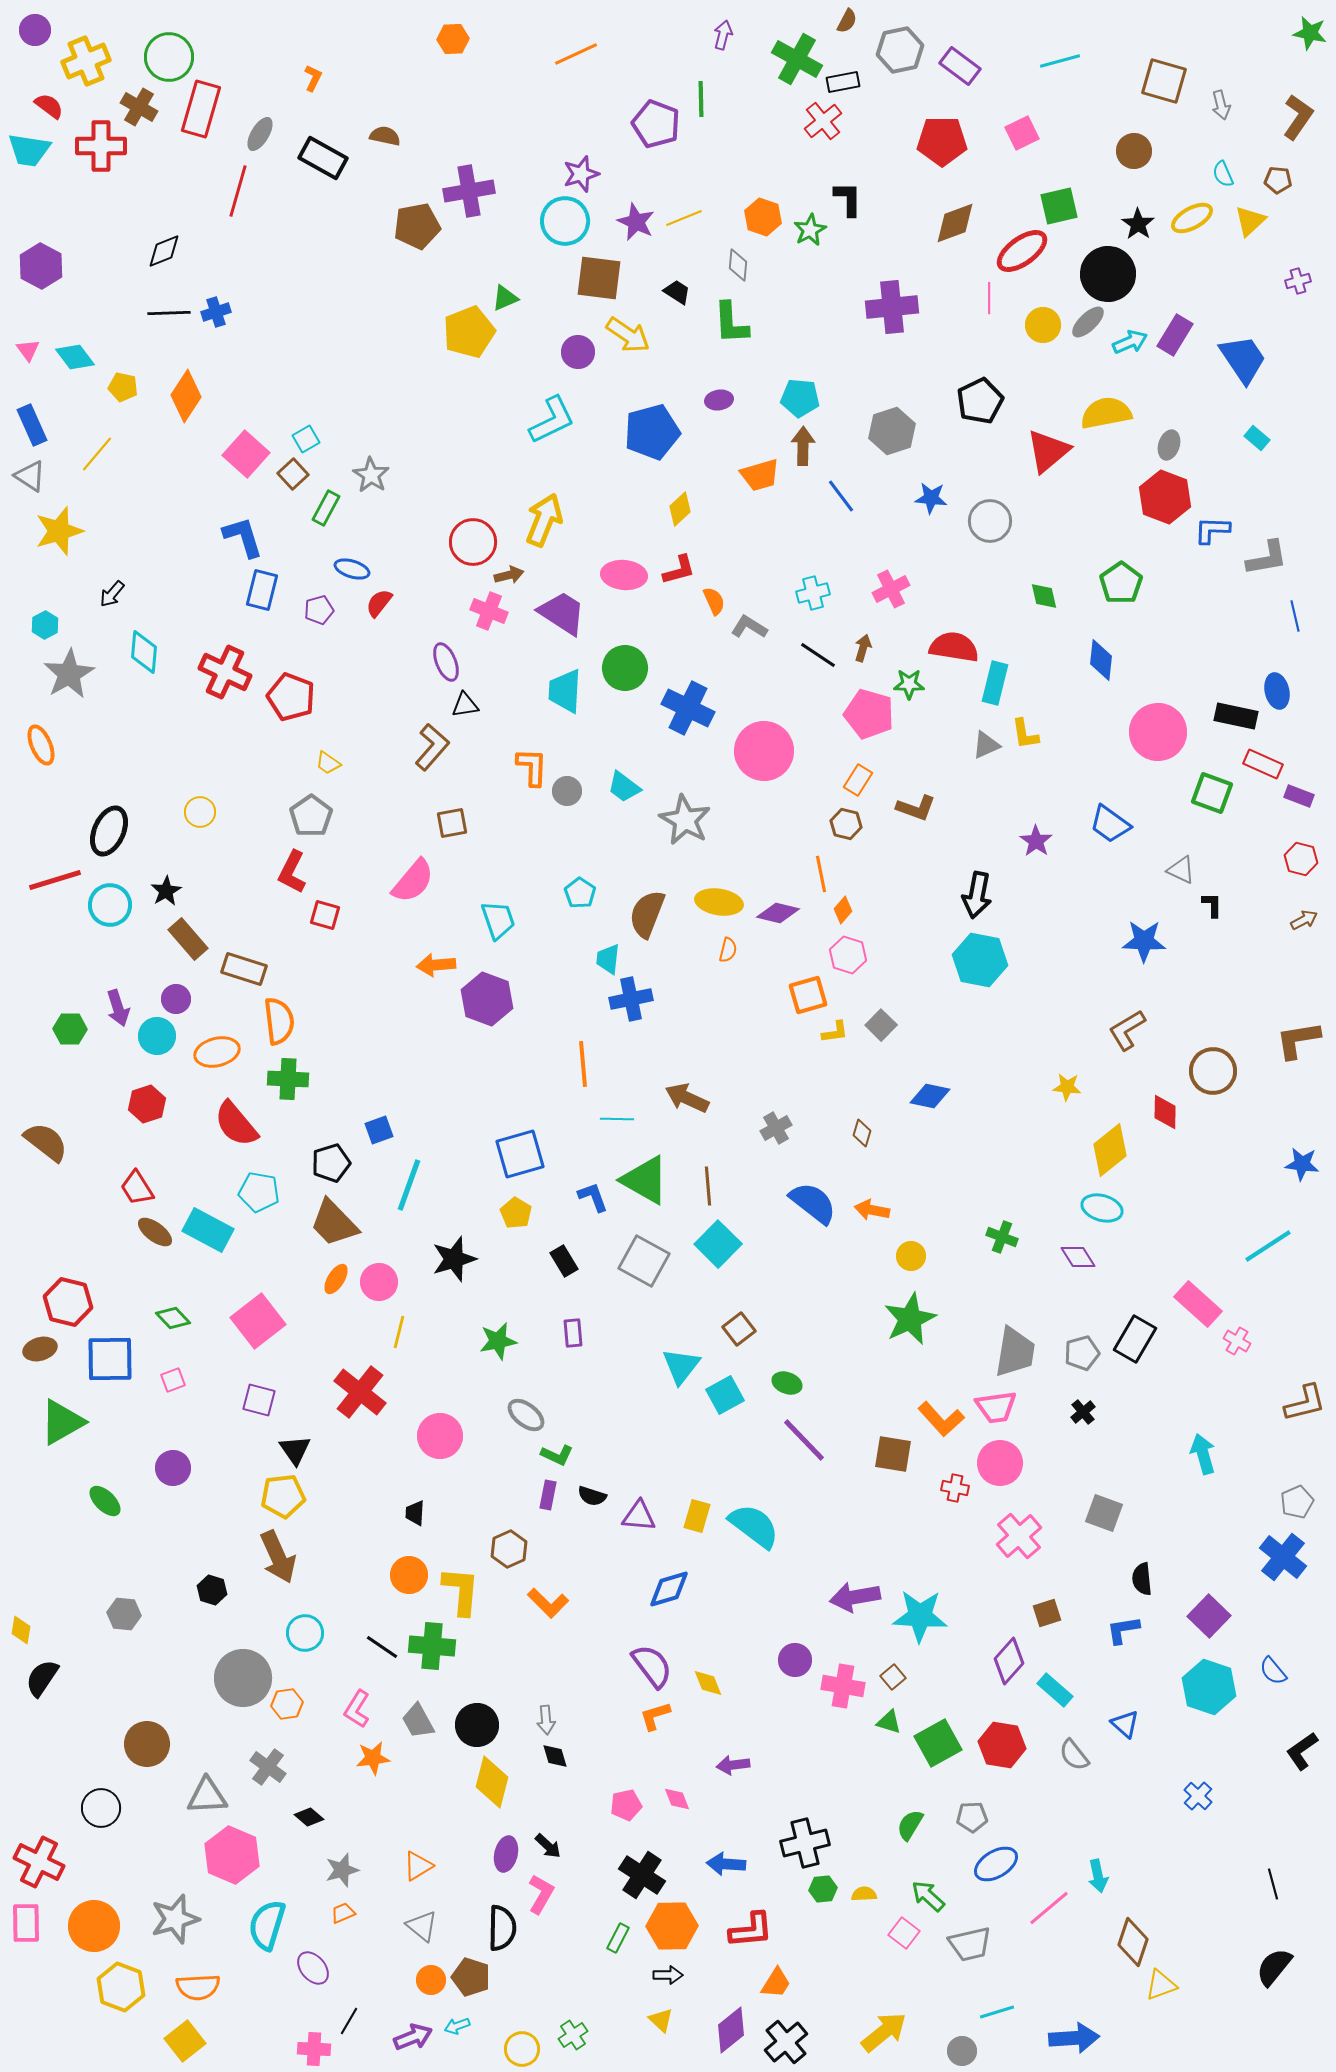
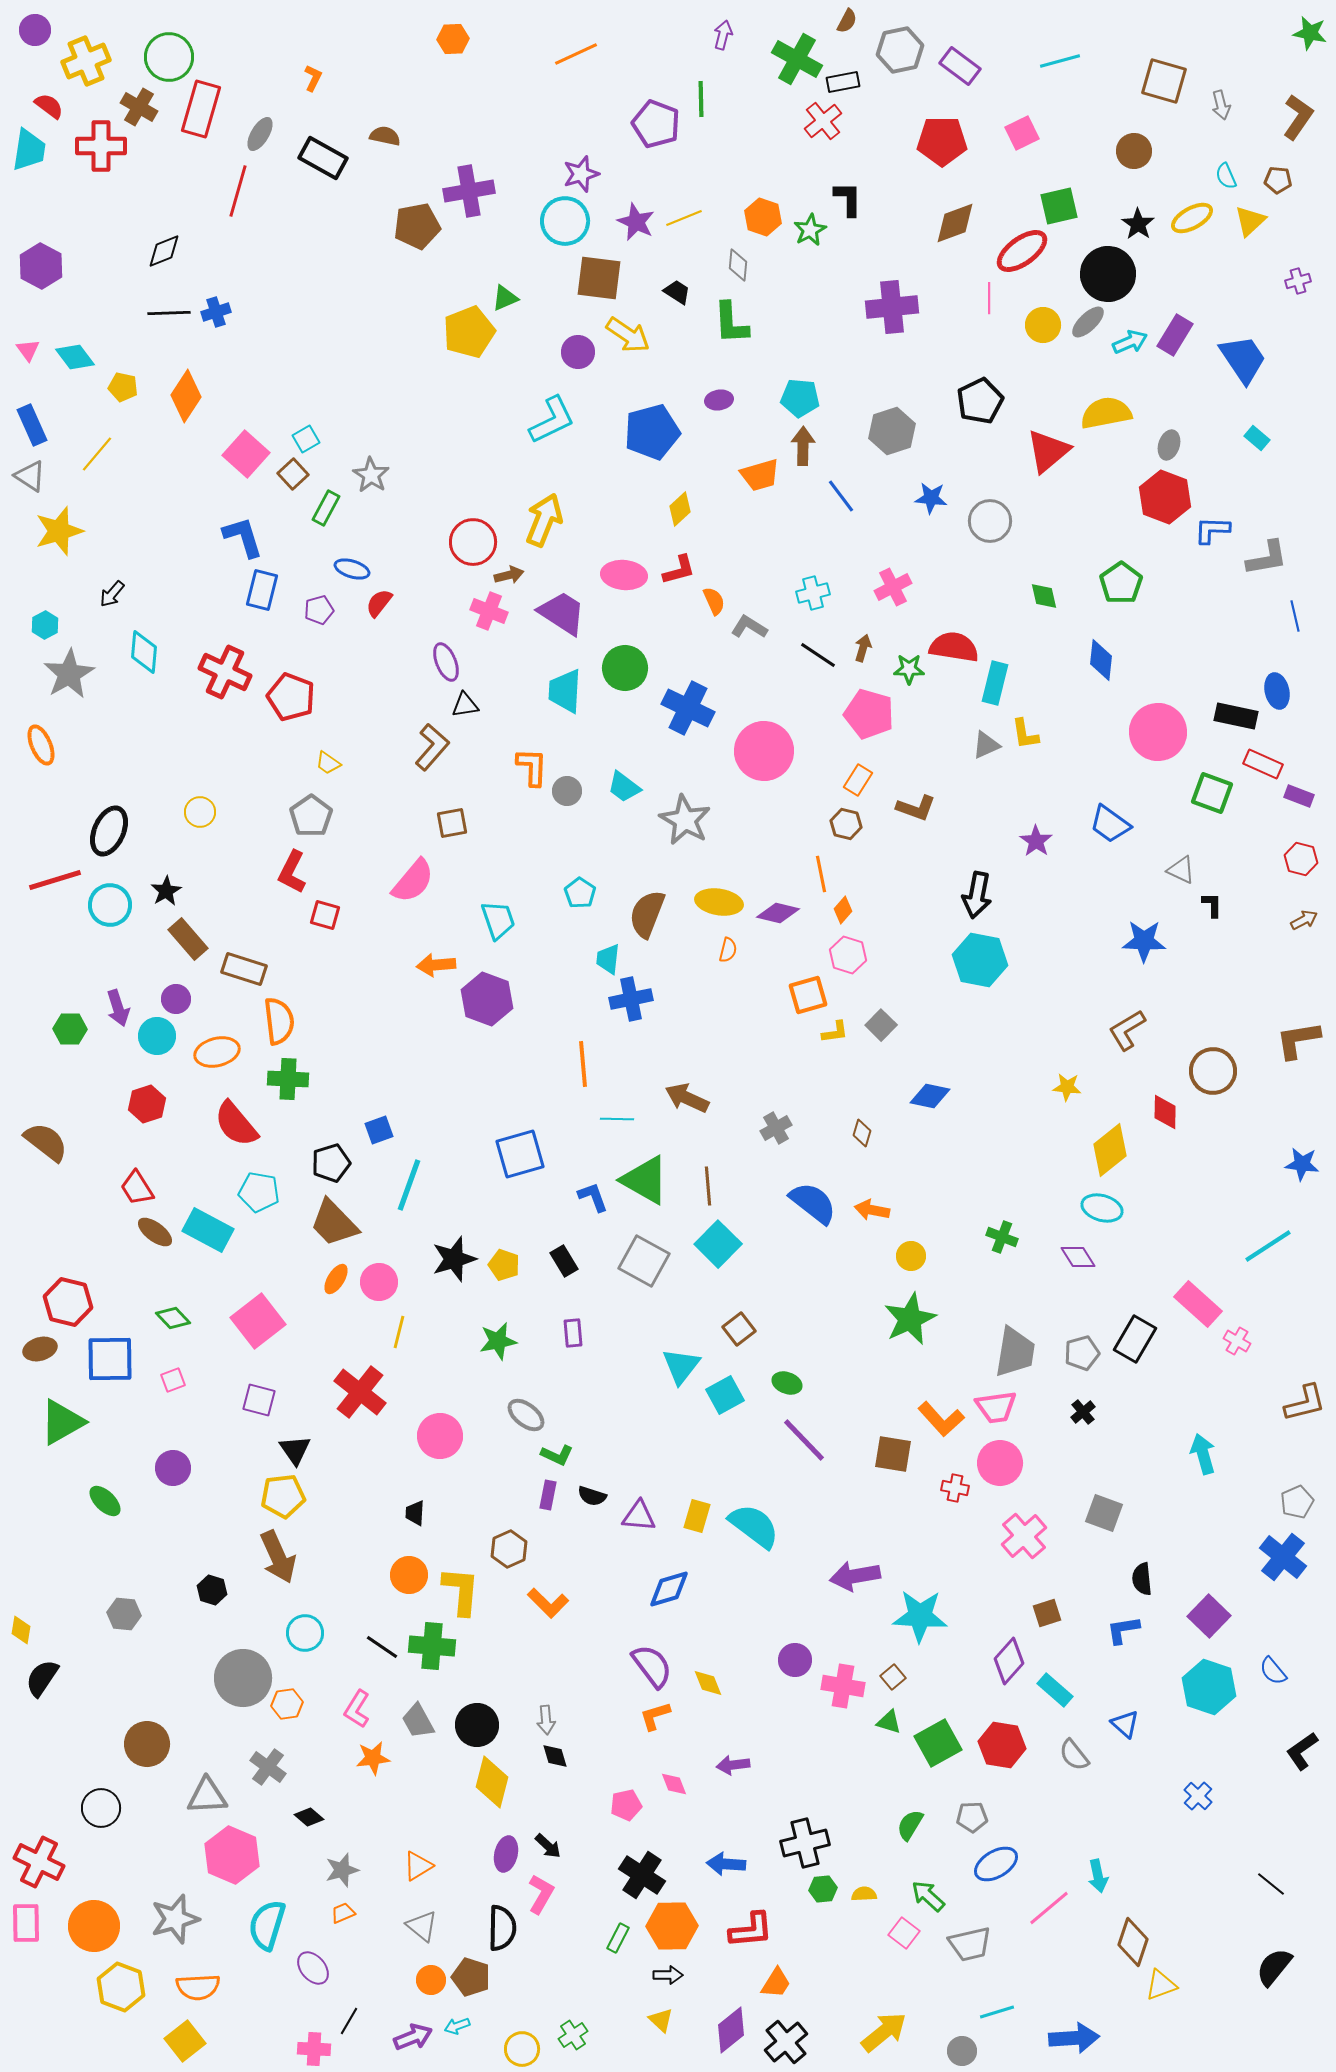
cyan trapezoid at (29, 150): rotated 90 degrees counterclockwise
cyan semicircle at (1223, 174): moved 3 px right, 2 px down
pink cross at (891, 589): moved 2 px right, 2 px up
green star at (909, 684): moved 15 px up
yellow pentagon at (516, 1213): moved 12 px left, 52 px down; rotated 12 degrees counterclockwise
pink cross at (1019, 1536): moved 5 px right
purple arrow at (855, 1597): moved 21 px up
pink diamond at (677, 1799): moved 3 px left, 15 px up
black line at (1273, 1884): moved 2 px left; rotated 36 degrees counterclockwise
